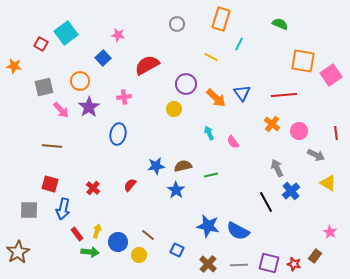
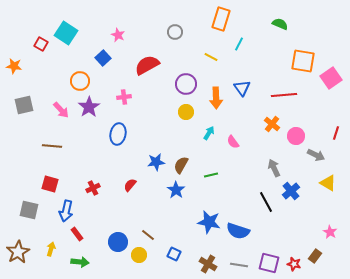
gray circle at (177, 24): moved 2 px left, 8 px down
cyan square at (66, 33): rotated 20 degrees counterclockwise
pink star at (118, 35): rotated 16 degrees clockwise
pink square at (331, 75): moved 3 px down
gray square at (44, 87): moved 20 px left, 18 px down
blue triangle at (242, 93): moved 5 px up
orange arrow at (216, 98): rotated 45 degrees clockwise
yellow circle at (174, 109): moved 12 px right, 3 px down
pink circle at (299, 131): moved 3 px left, 5 px down
cyan arrow at (209, 133): rotated 56 degrees clockwise
red line at (336, 133): rotated 24 degrees clockwise
blue star at (156, 166): moved 4 px up
brown semicircle at (183, 166): moved 2 px left, 1 px up; rotated 48 degrees counterclockwise
gray arrow at (277, 168): moved 3 px left
red cross at (93, 188): rotated 24 degrees clockwise
blue arrow at (63, 209): moved 3 px right, 2 px down
gray square at (29, 210): rotated 12 degrees clockwise
blue star at (208, 226): moved 1 px right, 4 px up
yellow arrow at (97, 231): moved 46 px left, 18 px down
blue semicircle at (238, 231): rotated 10 degrees counterclockwise
blue square at (177, 250): moved 3 px left, 4 px down
green arrow at (90, 252): moved 10 px left, 10 px down
brown cross at (208, 264): rotated 12 degrees counterclockwise
gray line at (239, 265): rotated 12 degrees clockwise
